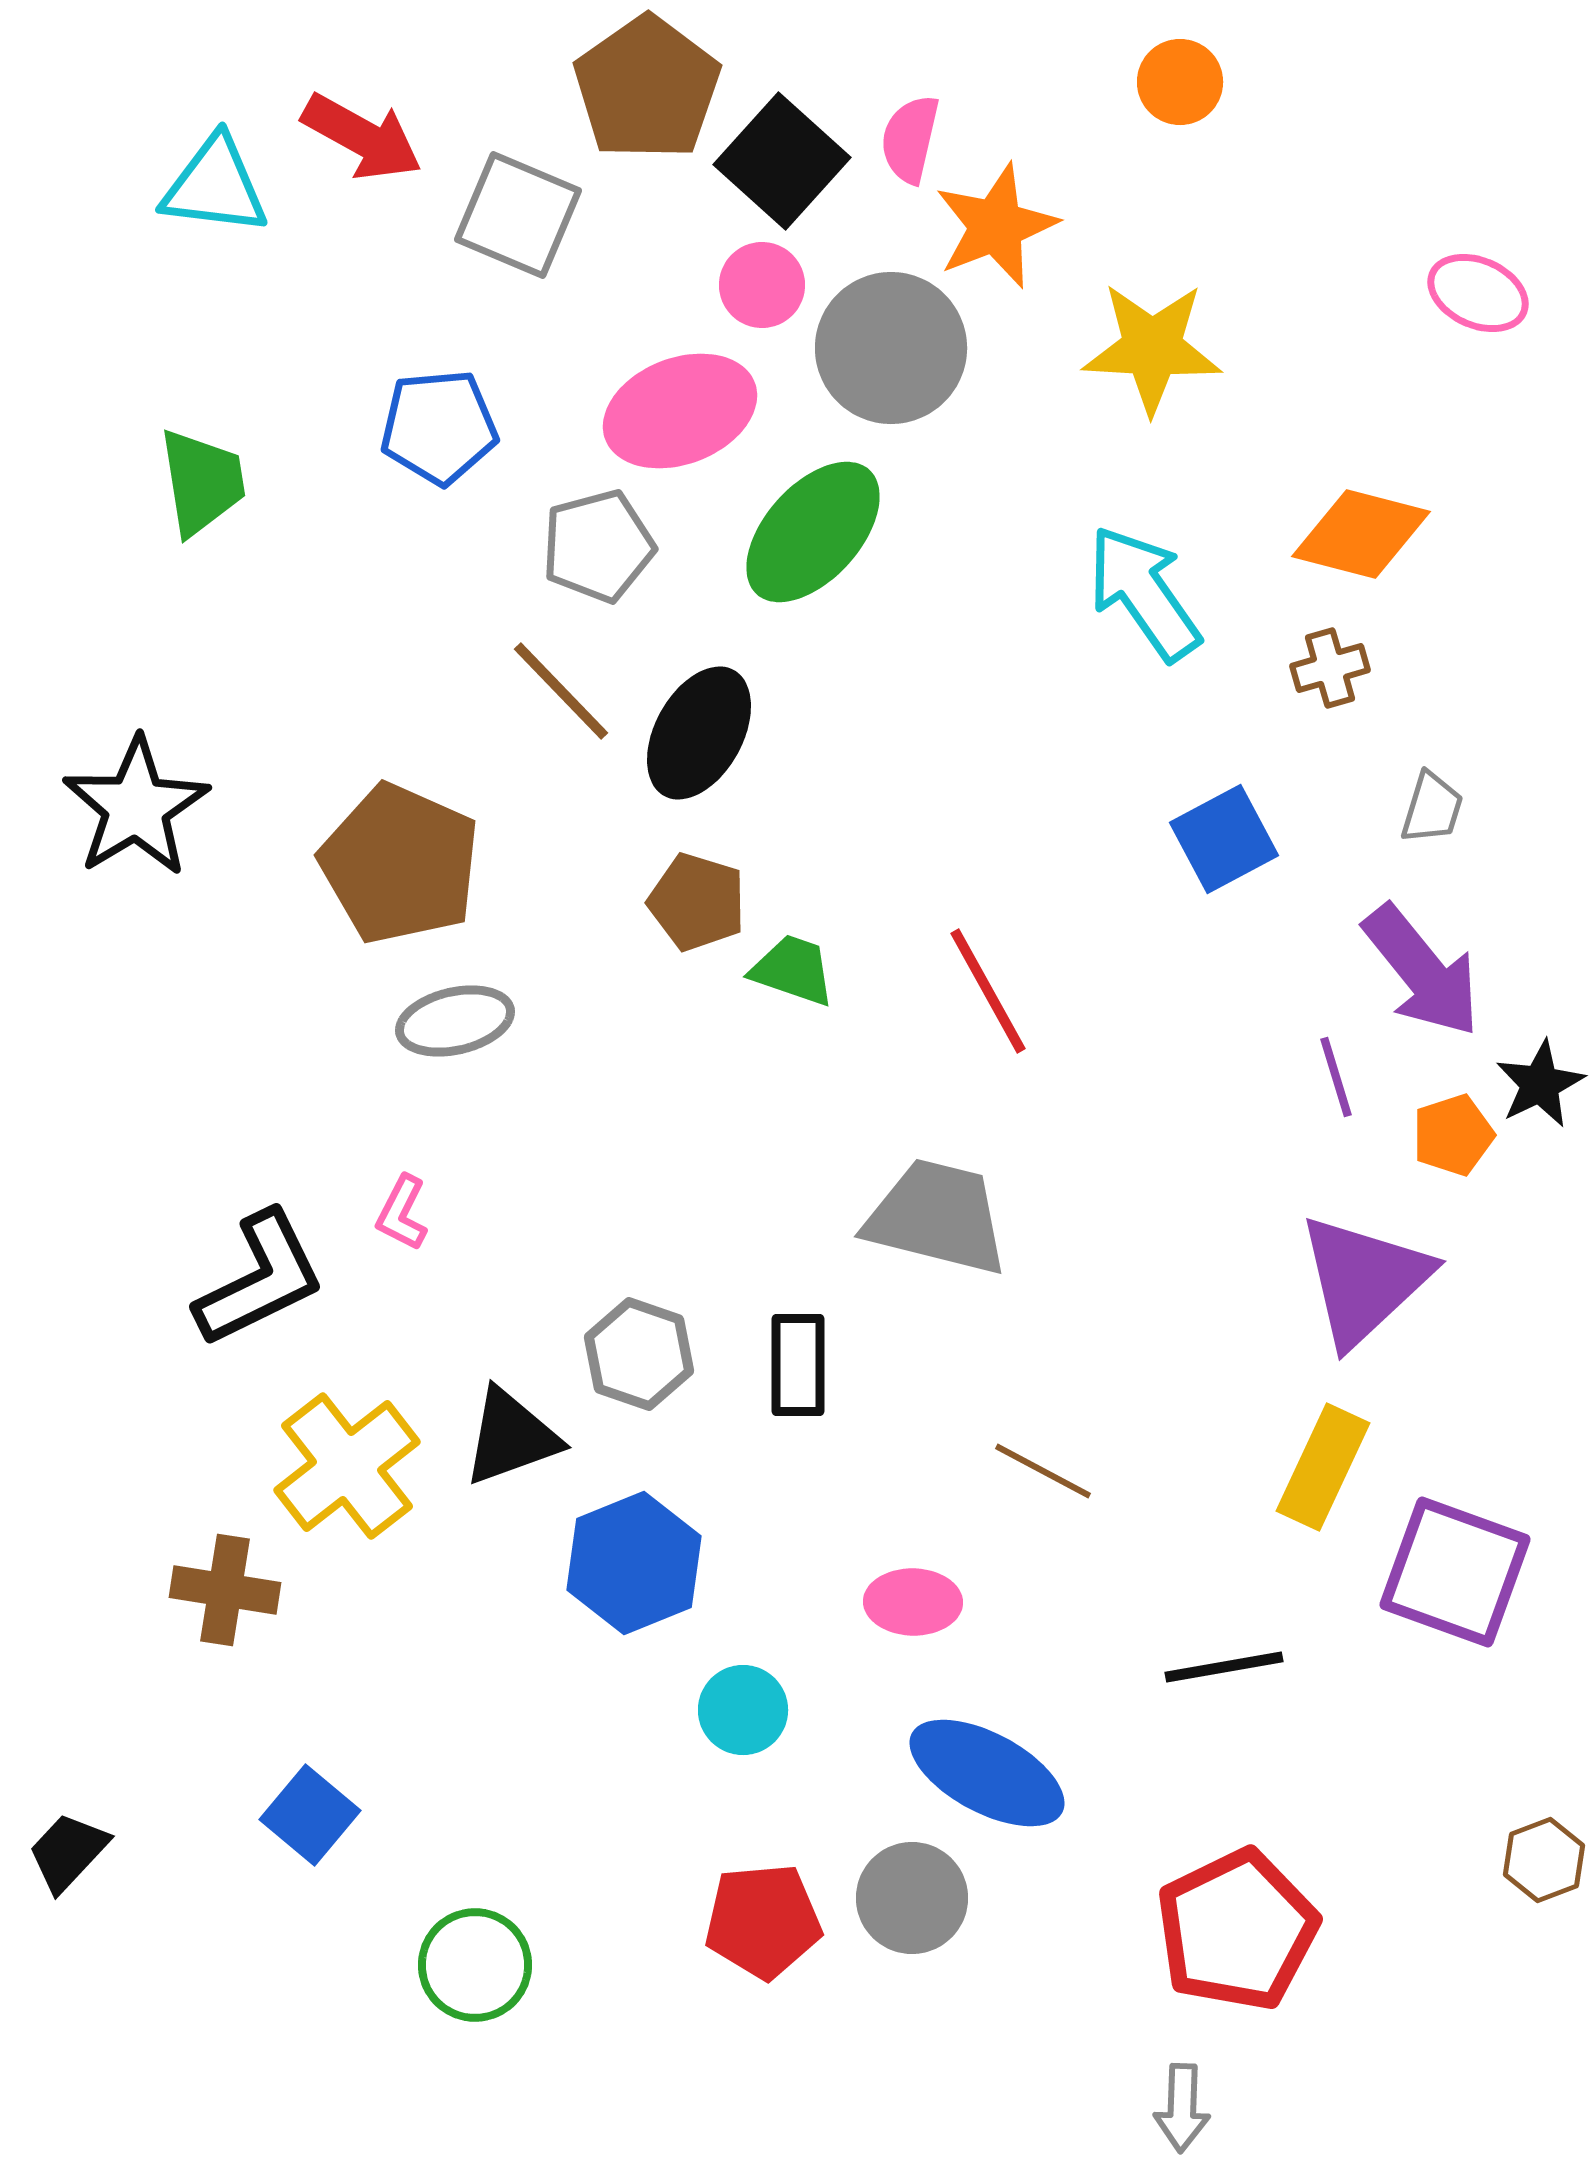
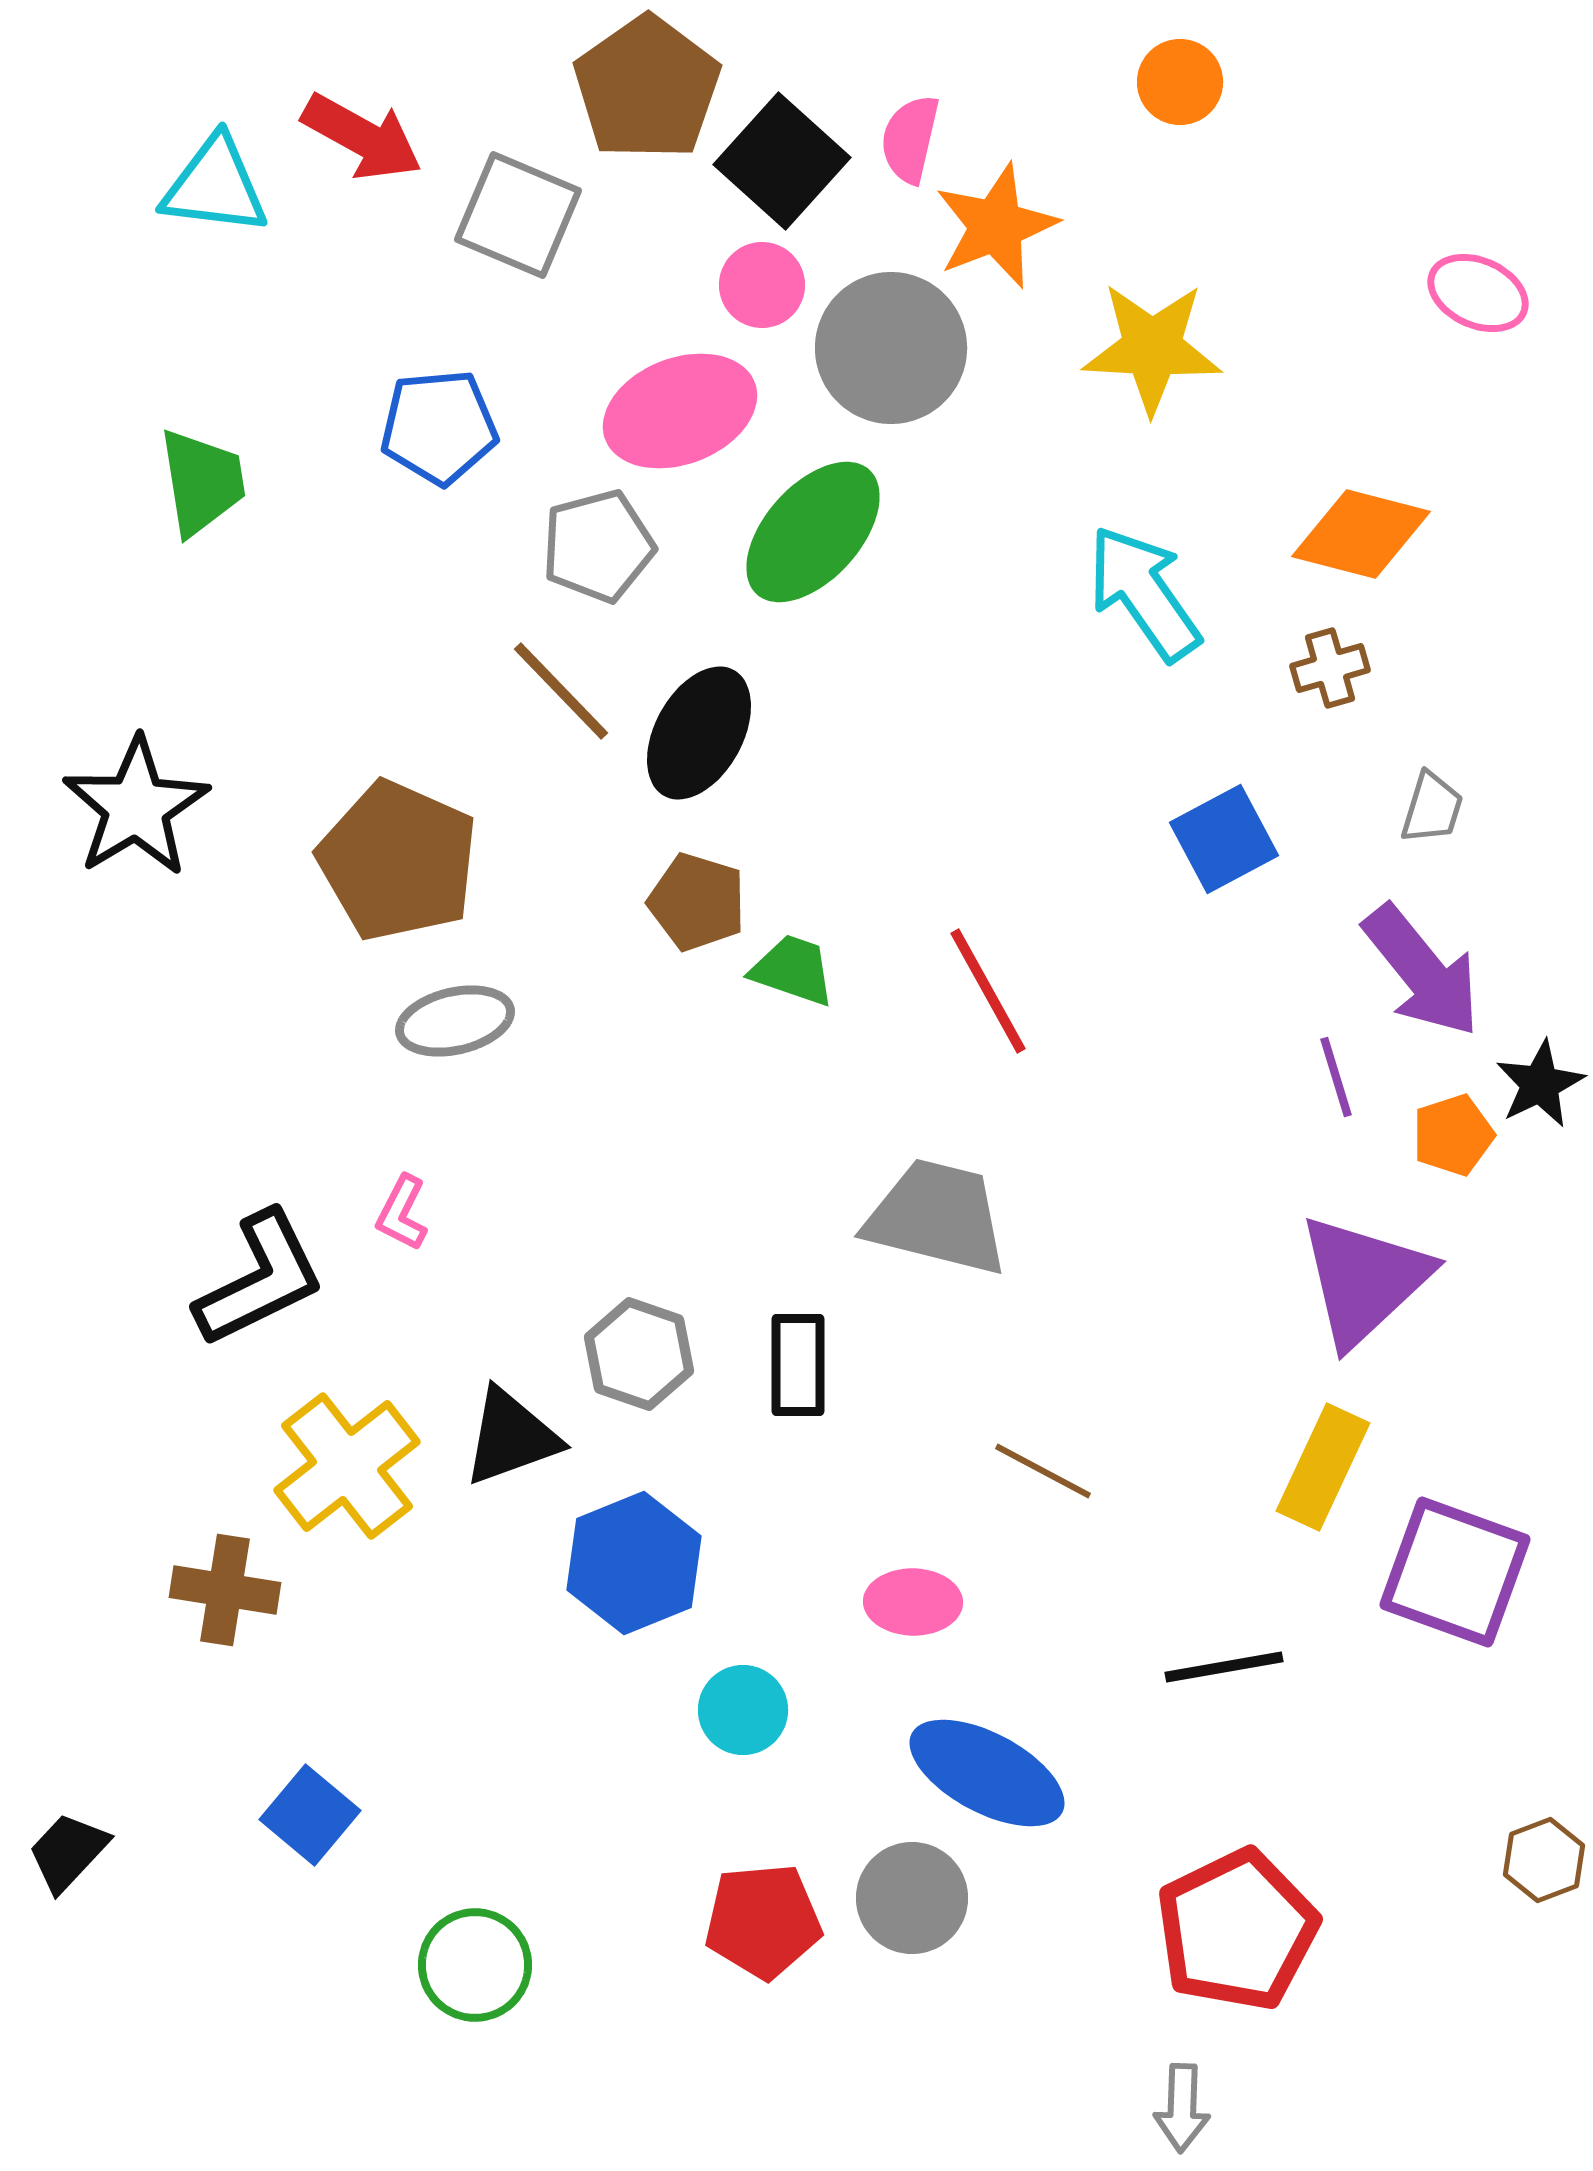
brown pentagon at (400, 864): moved 2 px left, 3 px up
